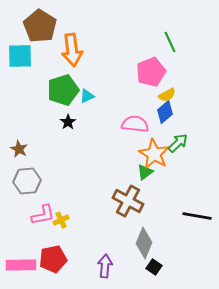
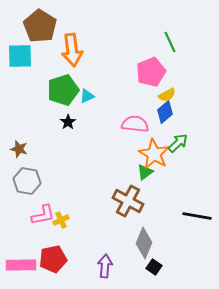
brown star: rotated 12 degrees counterclockwise
gray hexagon: rotated 16 degrees clockwise
